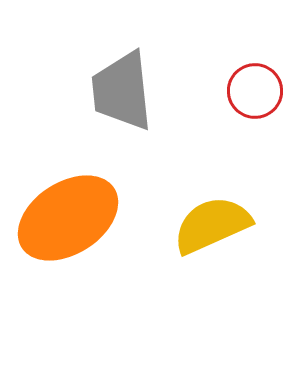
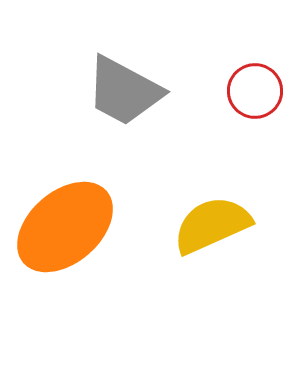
gray trapezoid: moved 2 px right; rotated 56 degrees counterclockwise
orange ellipse: moved 3 px left, 9 px down; rotated 8 degrees counterclockwise
